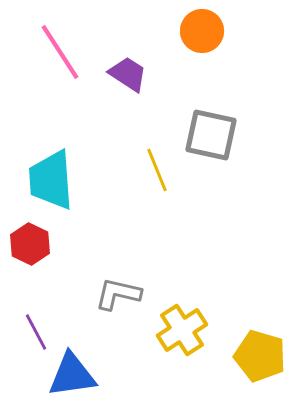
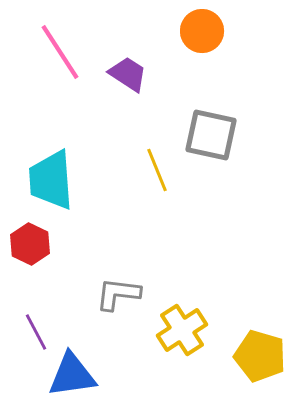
gray L-shape: rotated 6 degrees counterclockwise
